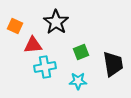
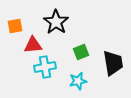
orange square: rotated 35 degrees counterclockwise
black trapezoid: moved 1 px up
cyan star: rotated 12 degrees counterclockwise
